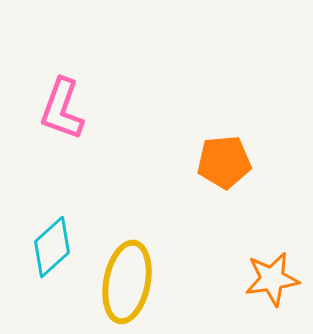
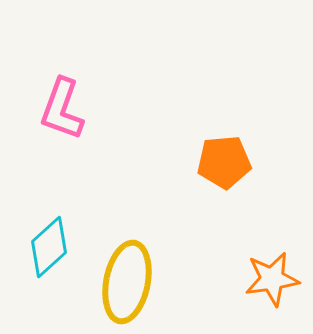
cyan diamond: moved 3 px left
